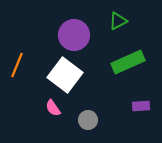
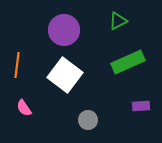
purple circle: moved 10 px left, 5 px up
orange line: rotated 15 degrees counterclockwise
pink semicircle: moved 29 px left
